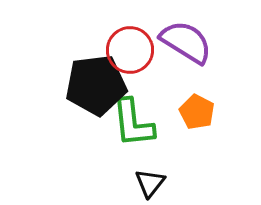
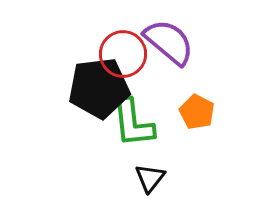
purple semicircle: moved 17 px left; rotated 8 degrees clockwise
red circle: moved 7 px left, 4 px down
black pentagon: moved 3 px right, 3 px down
black triangle: moved 5 px up
